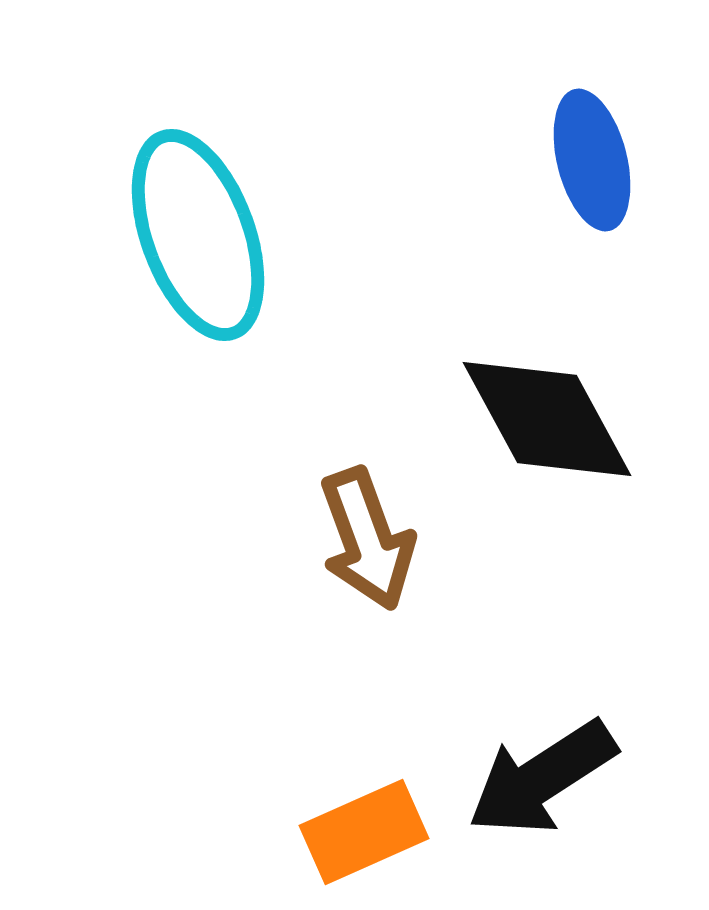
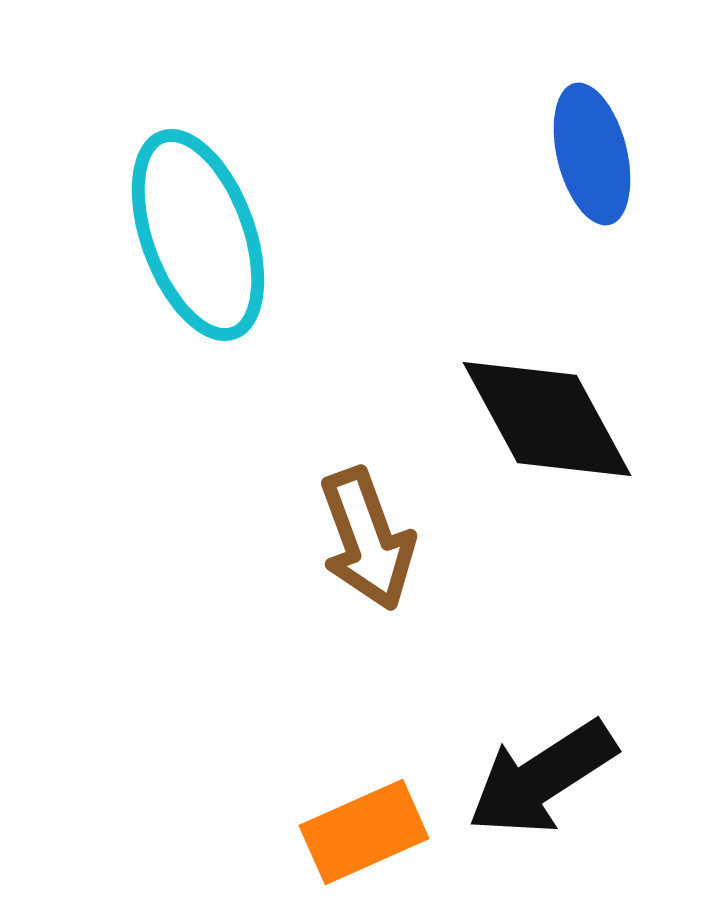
blue ellipse: moved 6 px up
